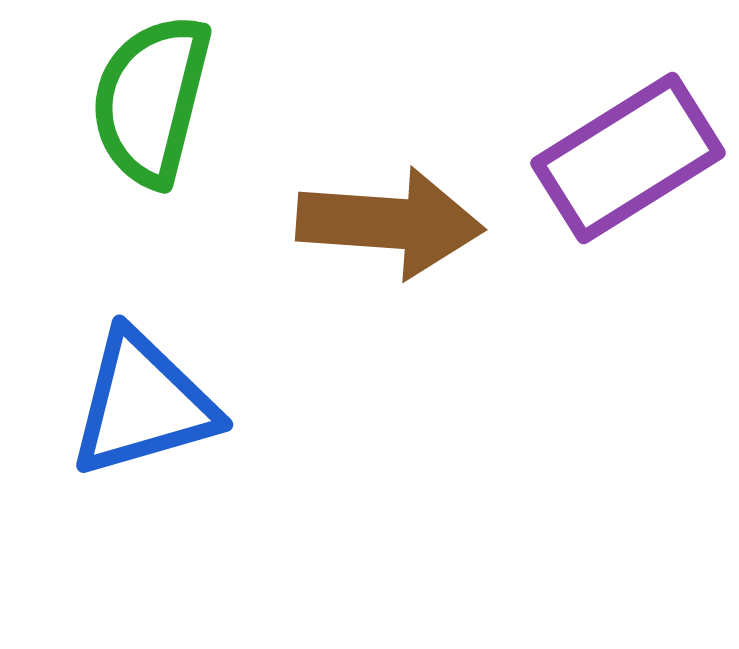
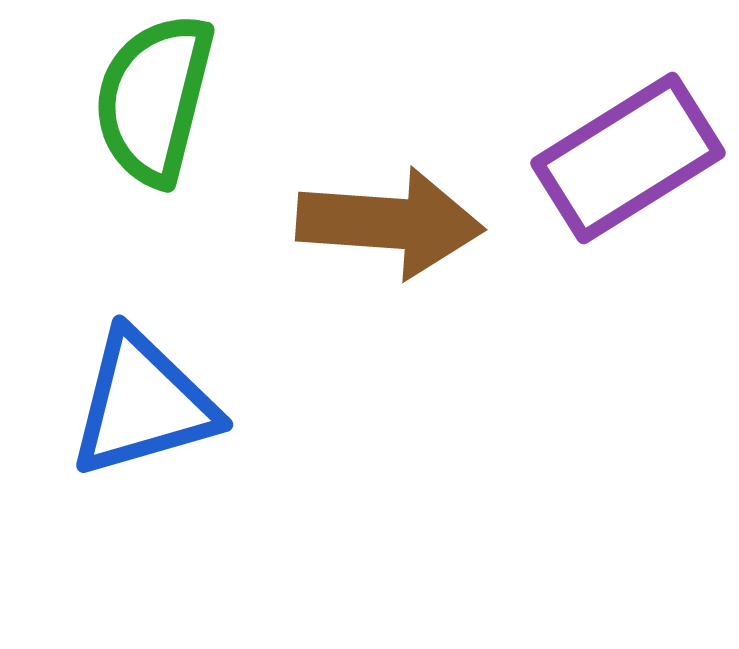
green semicircle: moved 3 px right, 1 px up
